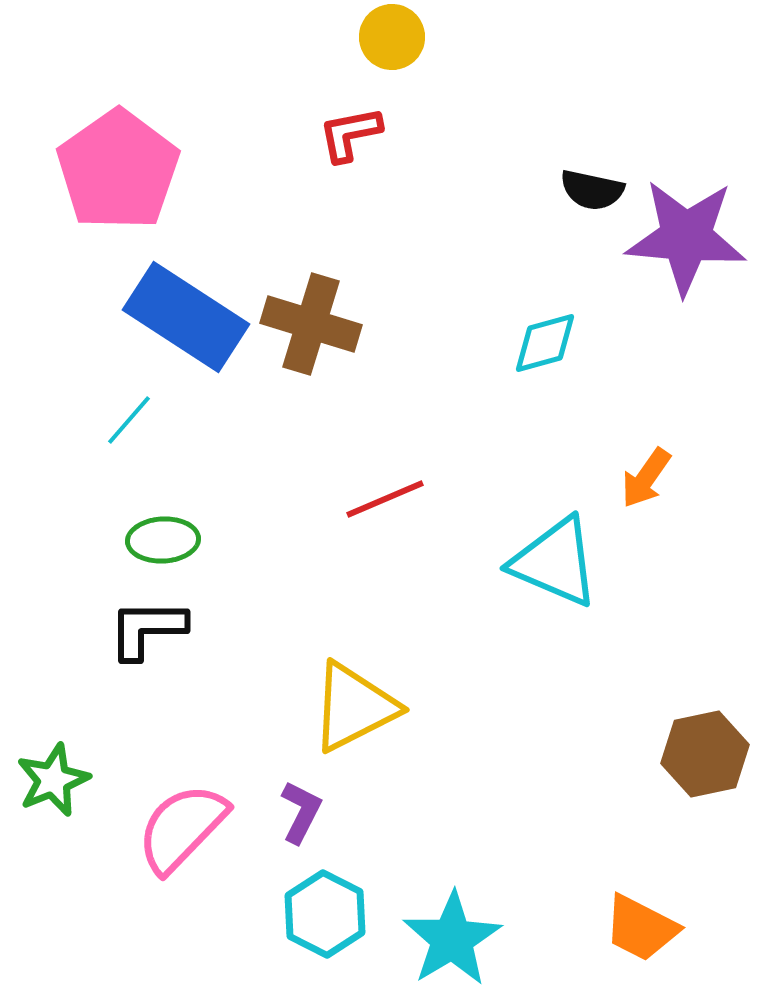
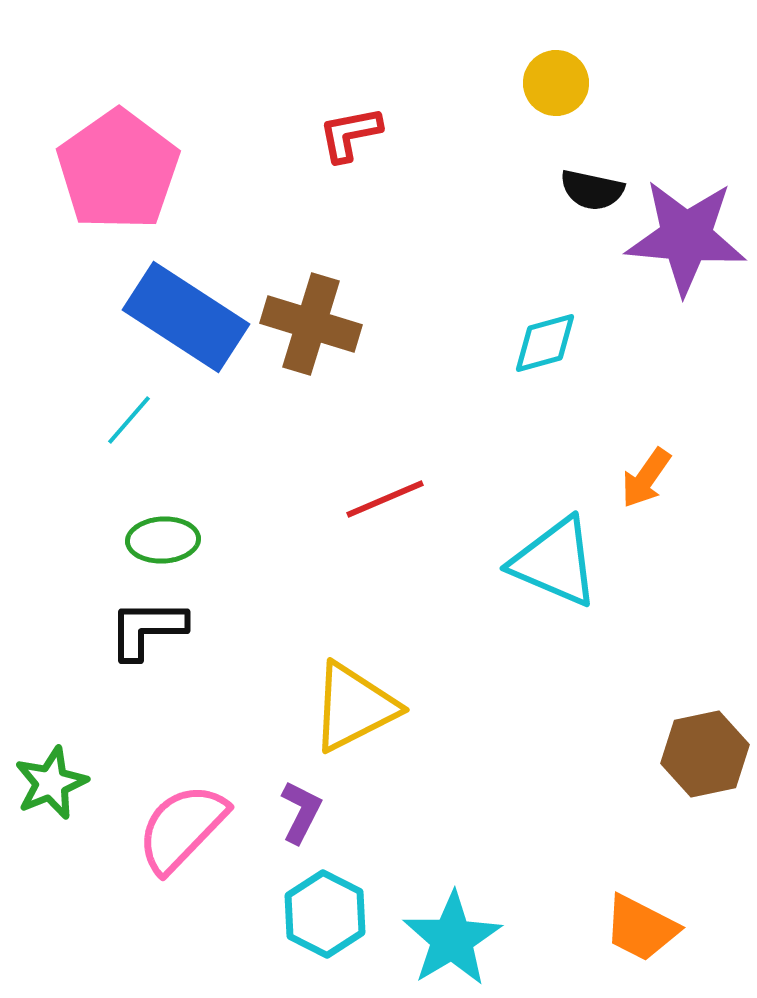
yellow circle: moved 164 px right, 46 px down
green star: moved 2 px left, 3 px down
